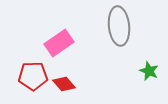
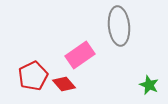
pink rectangle: moved 21 px right, 12 px down
green star: moved 14 px down
red pentagon: rotated 24 degrees counterclockwise
